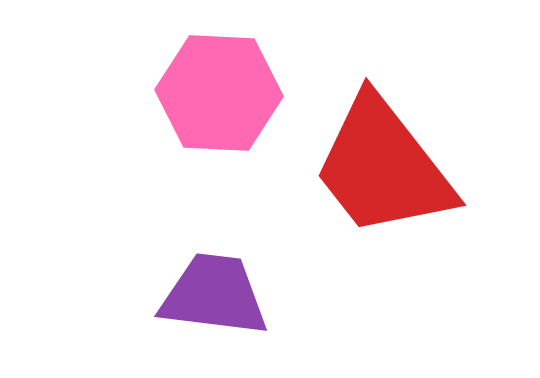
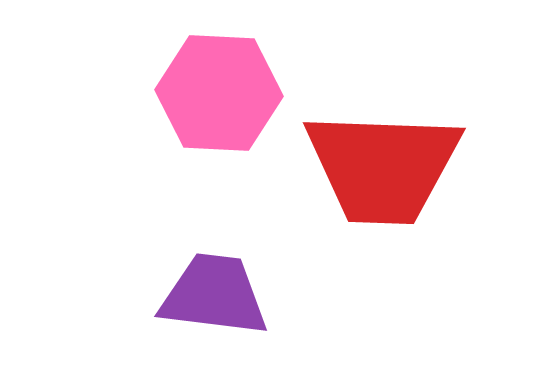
red trapezoid: rotated 50 degrees counterclockwise
